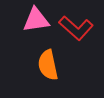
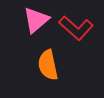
pink triangle: rotated 32 degrees counterclockwise
